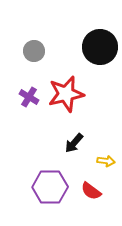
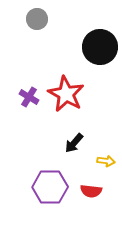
gray circle: moved 3 px right, 32 px up
red star: rotated 30 degrees counterclockwise
red semicircle: rotated 30 degrees counterclockwise
